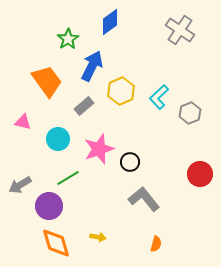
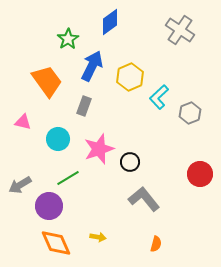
yellow hexagon: moved 9 px right, 14 px up
gray rectangle: rotated 30 degrees counterclockwise
orange diamond: rotated 8 degrees counterclockwise
